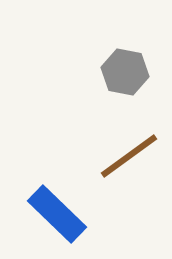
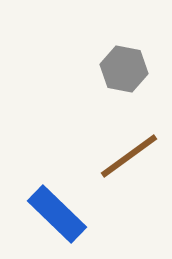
gray hexagon: moved 1 px left, 3 px up
